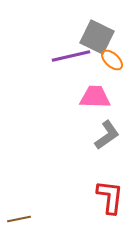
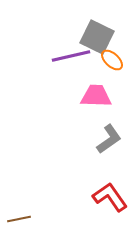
pink trapezoid: moved 1 px right, 1 px up
gray L-shape: moved 2 px right, 4 px down
red L-shape: rotated 42 degrees counterclockwise
